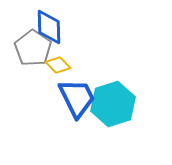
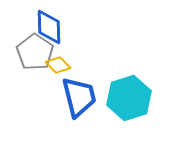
gray pentagon: moved 2 px right, 4 px down
blue trapezoid: moved 2 px right, 1 px up; rotated 12 degrees clockwise
cyan hexagon: moved 16 px right, 6 px up
